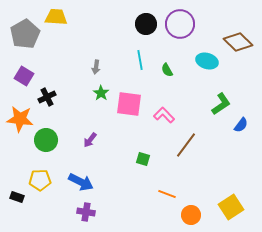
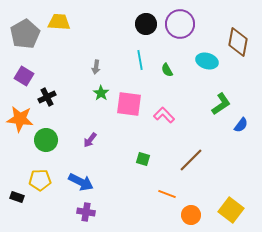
yellow trapezoid: moved 3 px right, 5 px down
brown diamond: rotated 56 degrees clockwise
brown line: moved 5 px right, 15 px down; rotated 8 degrees clockwise
yellow square: moved 3 px down; rotated 20 degrees counterclockwise
